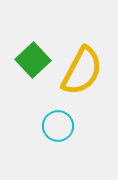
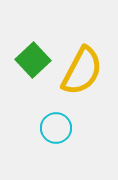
cyan circle: moved 2 px left, 2 px down
